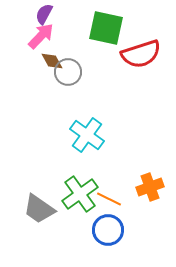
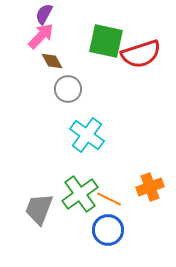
green square: moved 13 px down
gray circle: moved 17 px down
gray trapezoid: rotated 76 degrees clockwise
